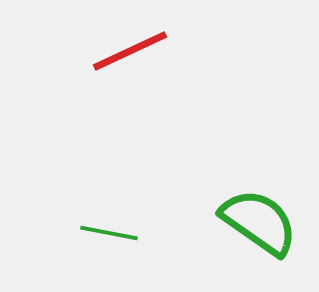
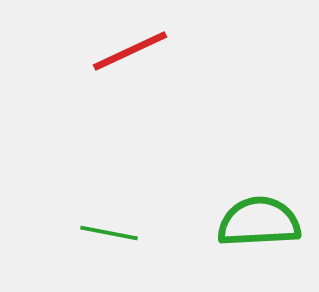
green semicircle: rotated 38 degrees counterclockwise
